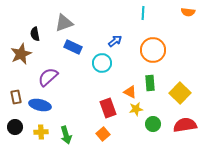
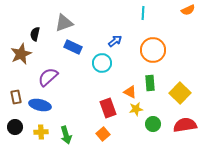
orange semicircle: moved 2 px up; rotated 32 degrees counterclockwise
black semicircle: rotated 24 degrees clockwise
